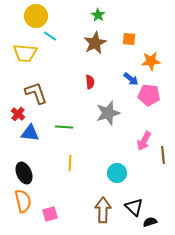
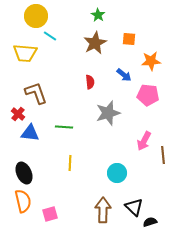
blue arrow: moved 7 px left, 4 px up
pink pentagon: moved 1 px left
